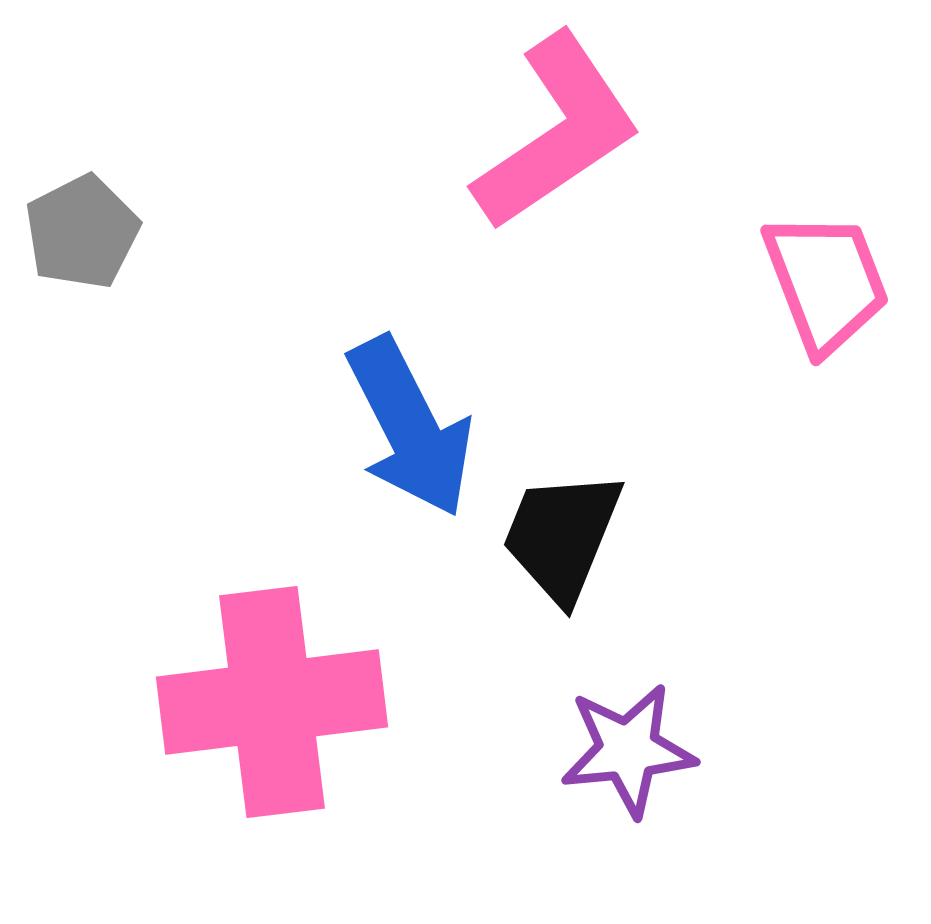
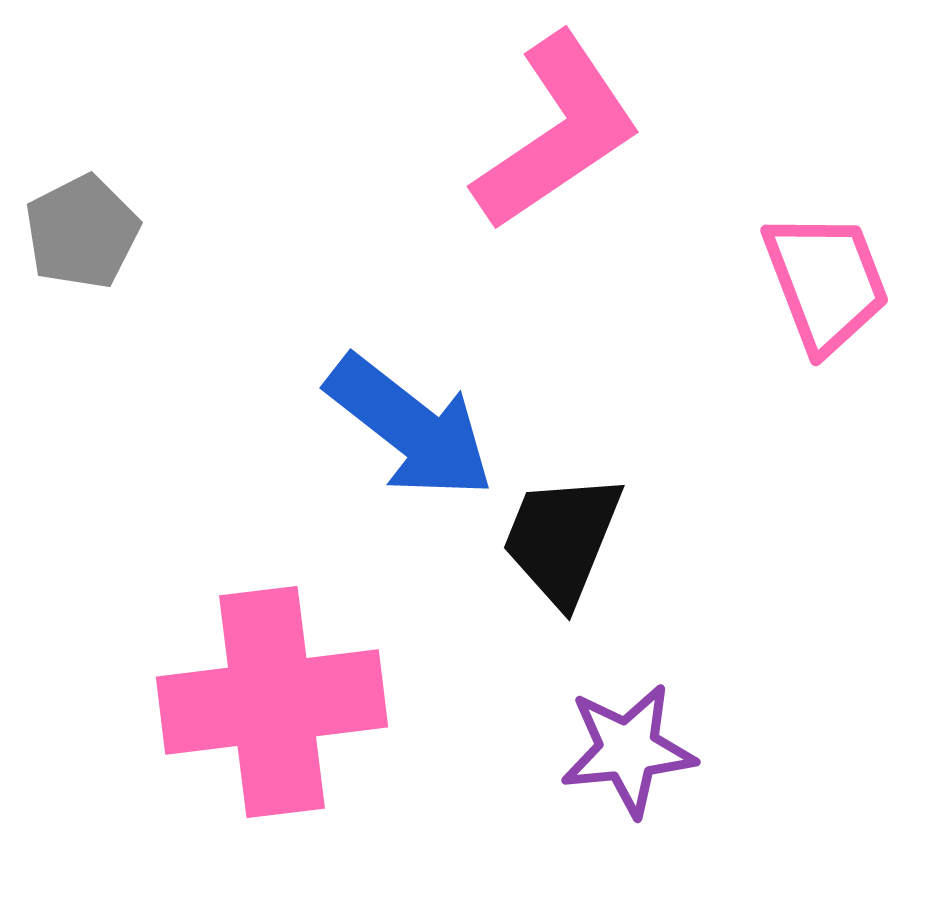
blue arrow: rotated 25 degrees counterclockwise
black trapezoid: moved 3 px down
